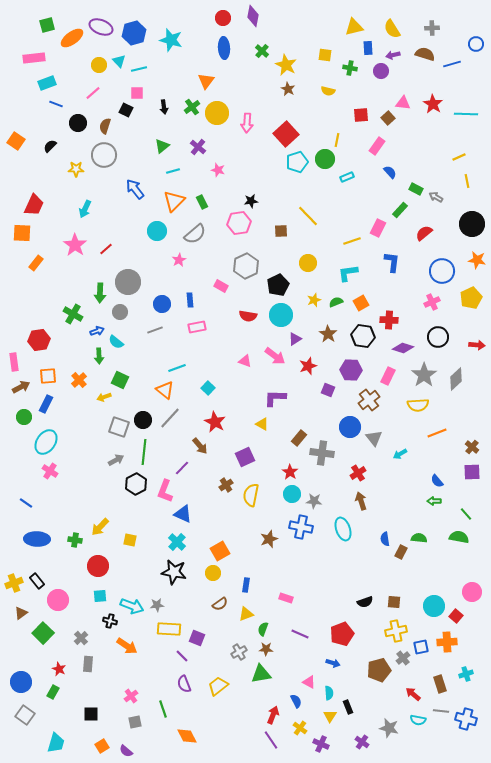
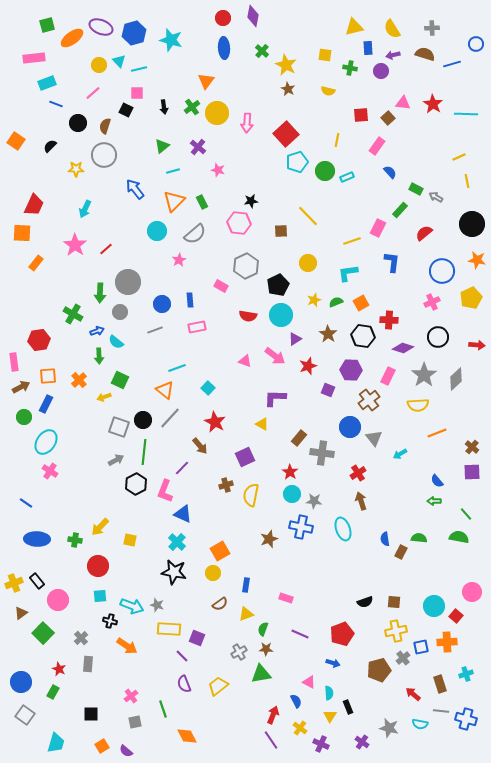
green circle at (325, 159): moved 12 px down
pink hexagon at (239, 223): rotated 15 degrees clockwise
brown cross at (226, 485): rotated 16 degrees clockwise
gray star at (157, 605): rotated 24 degrees clockwise
cyan semicircle at (418, 720): moved 2 px right, 4 px down
